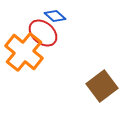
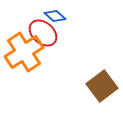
orange cross: rotated 18 degrees clockwise
